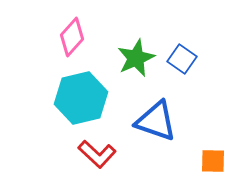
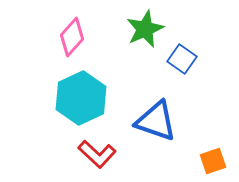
green star: moved 9 px right, 29 px up
cyan hexagon: rotated 12 degrees counterclockwise
orange square: rotated 20 degrees counterclockwise
